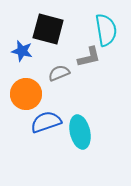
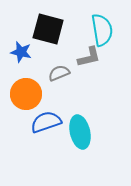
cyan semicircle: moved 4 px left
blue star: moved 1 px left, 1 px down
